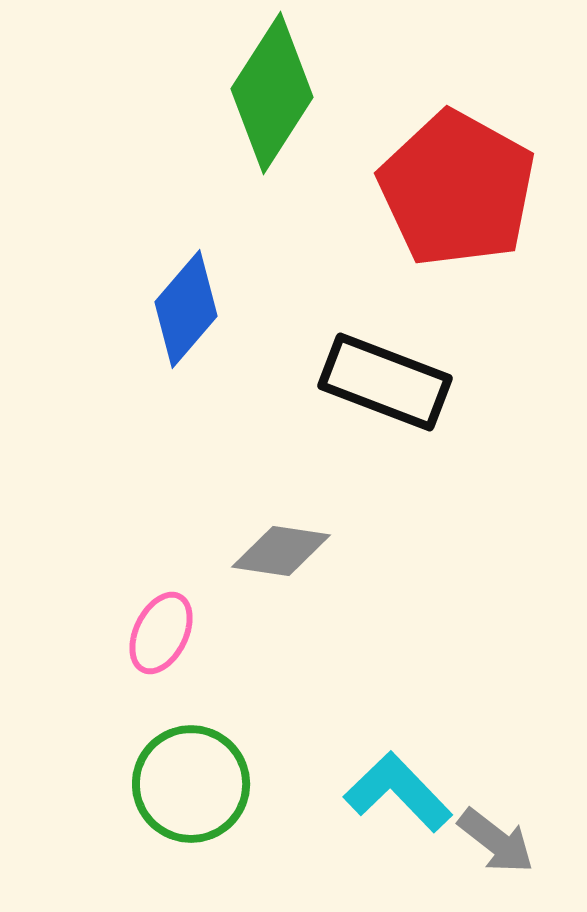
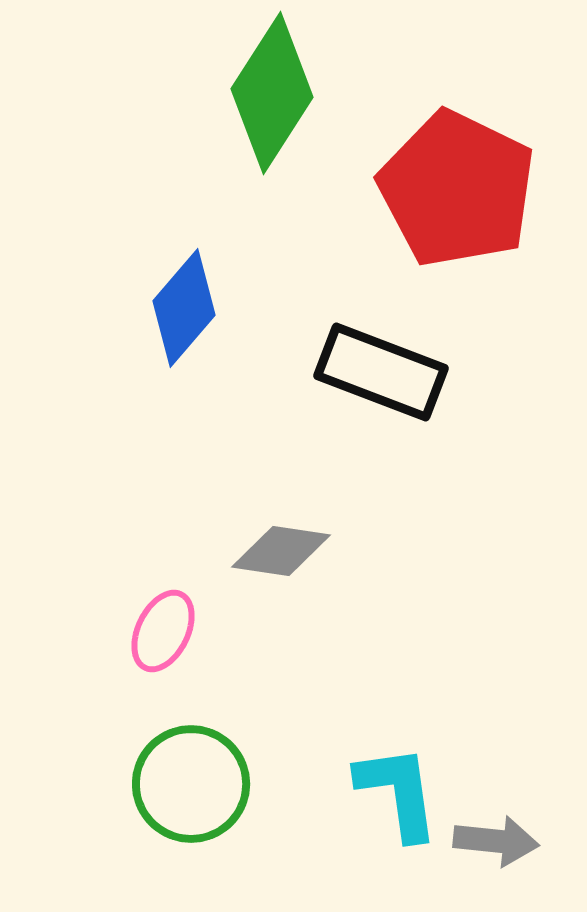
red pentagon: rotated 3 degrees counterclockwise
blue diamond: moved 2 px left, 1 px up
black rectangle: moved 4 px left, 10 px up
pink ellipse: moved 2 px right, 2 px up
cyan L-shape: rotated 36 degrees clockwise
gray arrow: rotated 32 degrees counterclockwise
